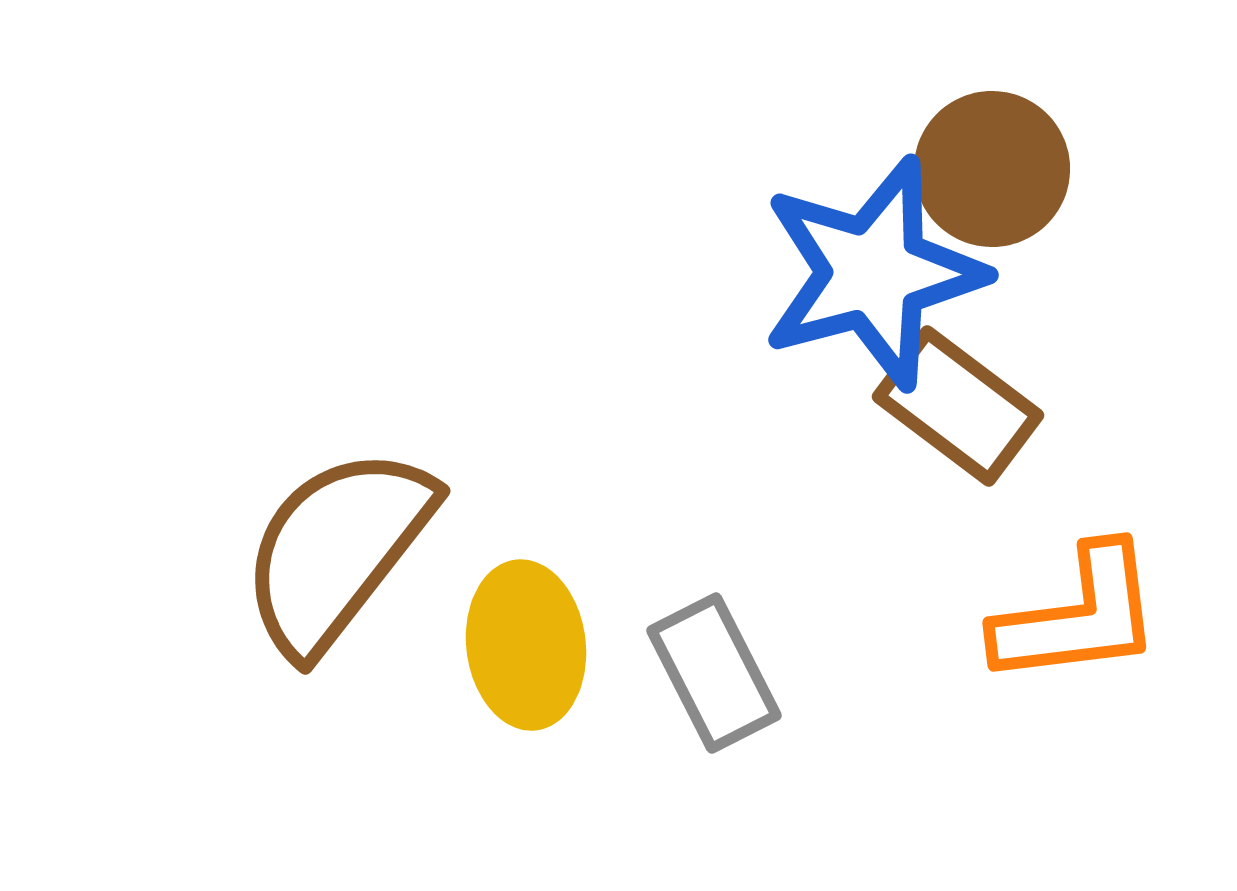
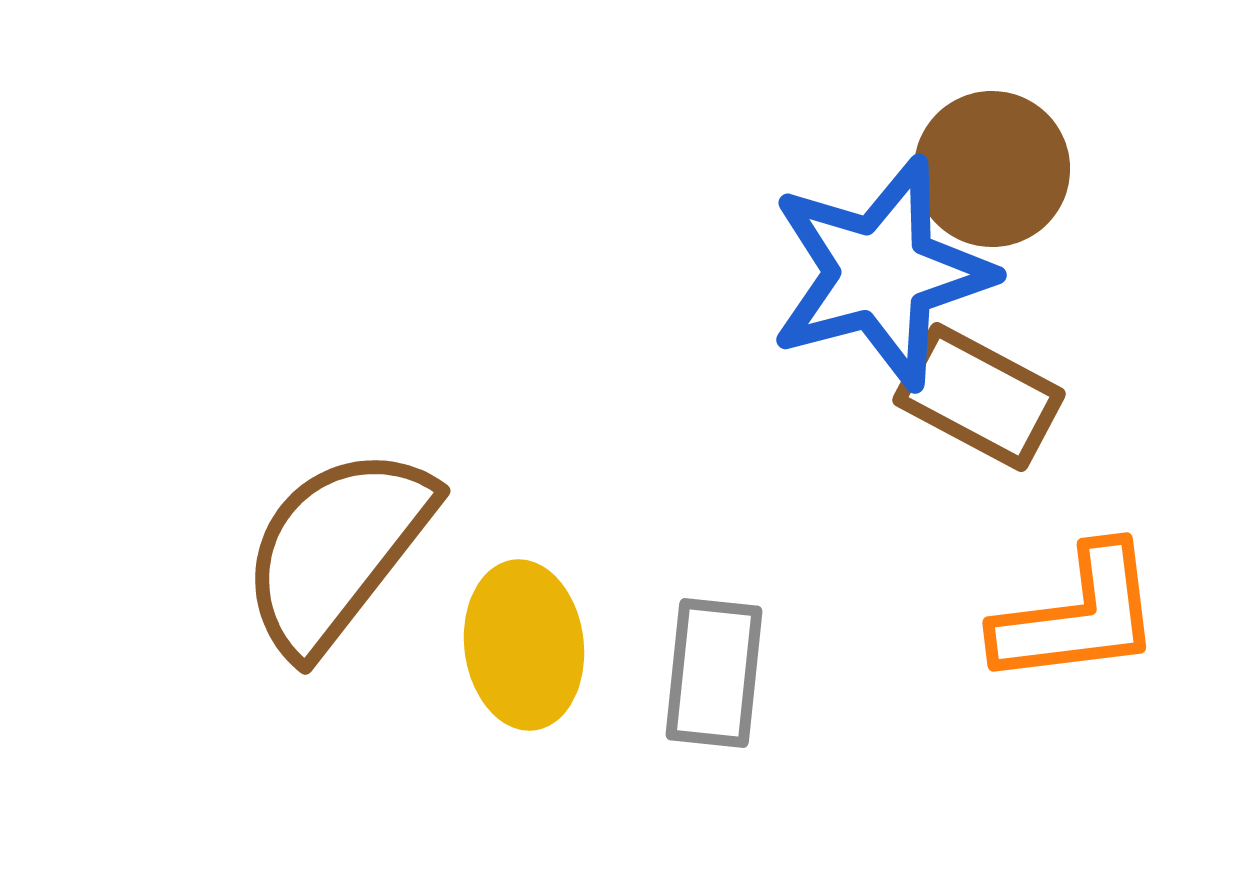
blue star: moved 8 px right
brown rectangle: moved 21 px right, 9 px up; rotated 9 degrees counterclockwise
yellow ellipse: moved 2 px left
gray rectangle: rotated 33 degrees clockwise
